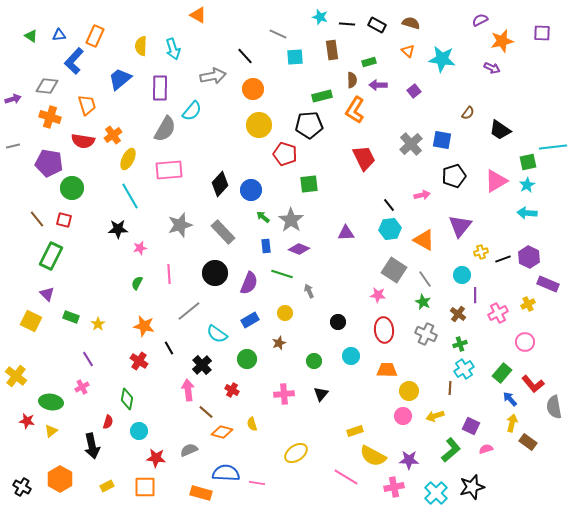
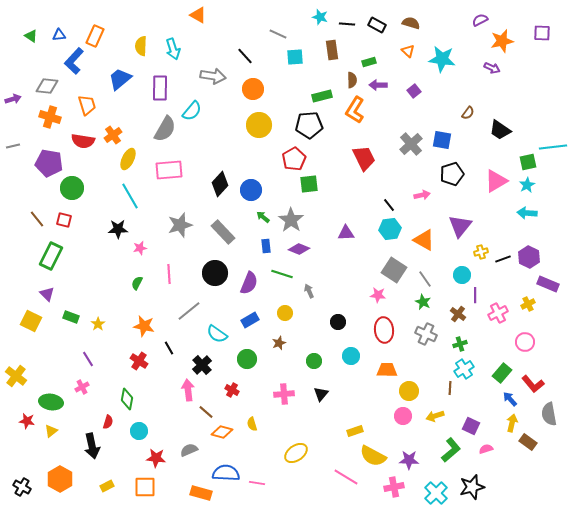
gray arrow at (213, 76): rotated 20 degrees clockwise
red pentagon at (285, 154): moved 9 px right, 5 px down; rotated 25 degrees clockwise
black pentagon at (454, 176): moved 2 px left, 2 px up
gray semicircle at (554, 407): moved 5 px left, 7 px down
